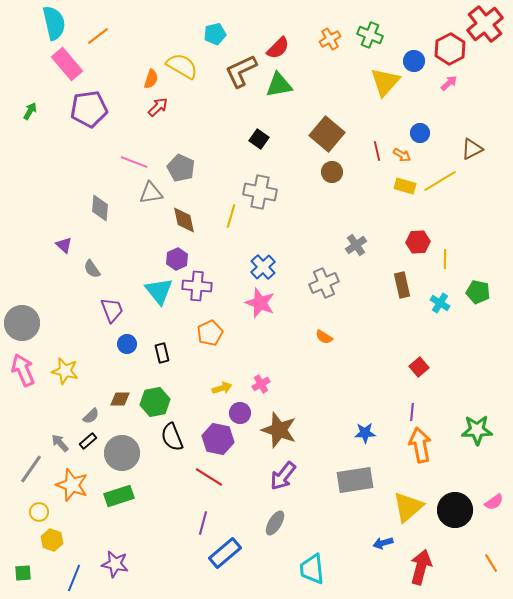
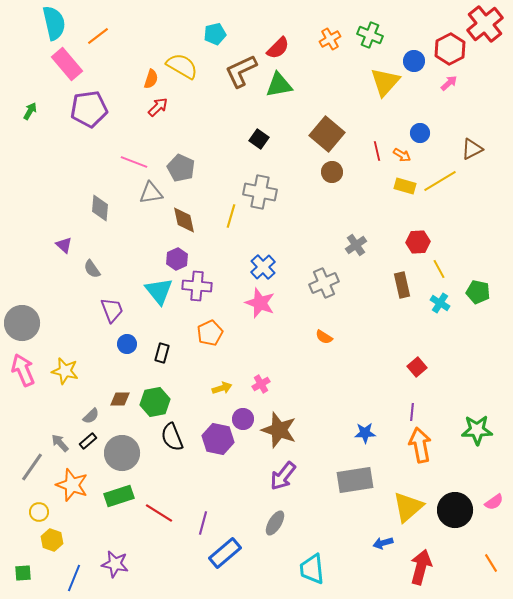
yellow line at (445, 259): moved 6 px left, 10 px down; rotated 30 degrees counterclockwise
black rectangle at (162, 353): rotated 30 degrees clockwise
red square at (419, 367): moved 2 px left
purple circle at (240, 413): moved 3 px right, 6 px down
gray line at (31, 469): moved 1 px right, 2 px up
red line at (209, 477): moved 50 px left, 36 px down
